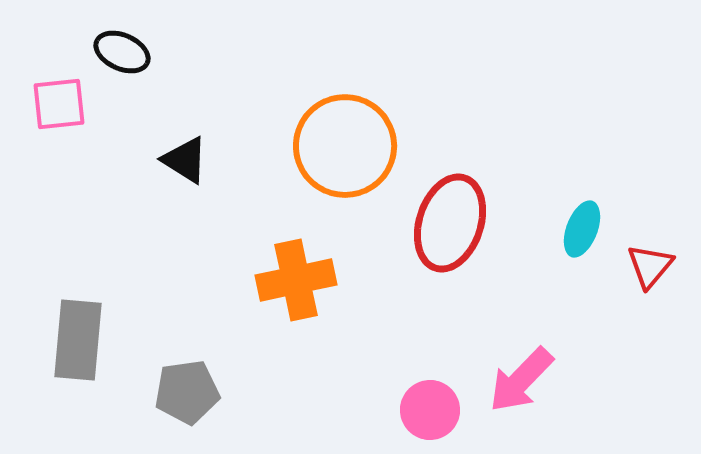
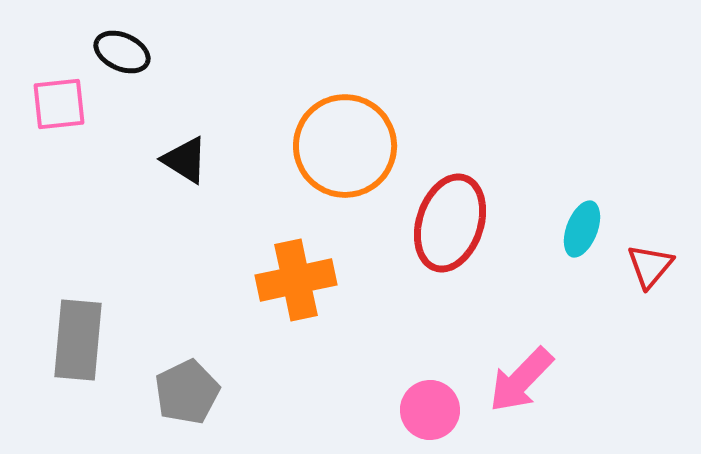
gray pentagon: rotated 18 degrees counterclockwise
